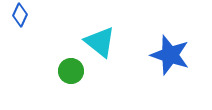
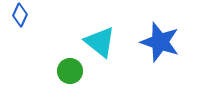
blue star: moved 10 px left, 13 px up
green circle: moved 1 px left
